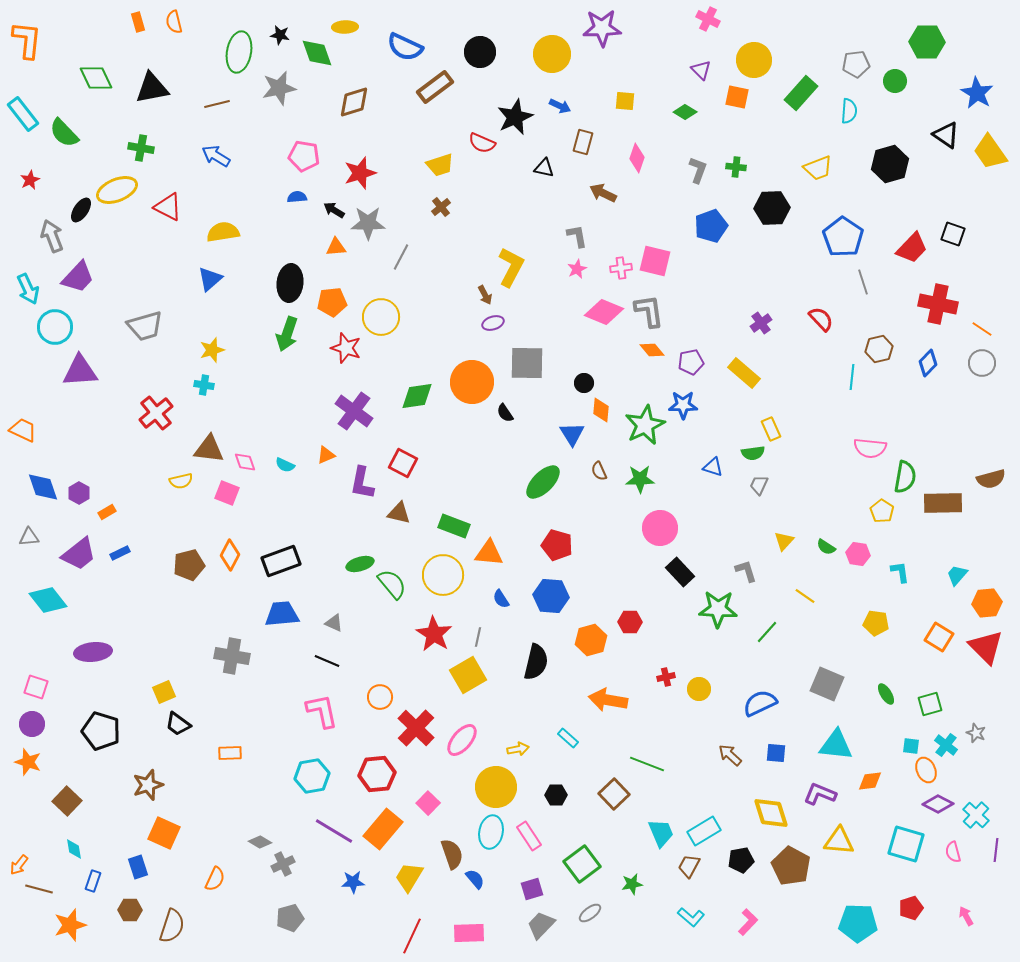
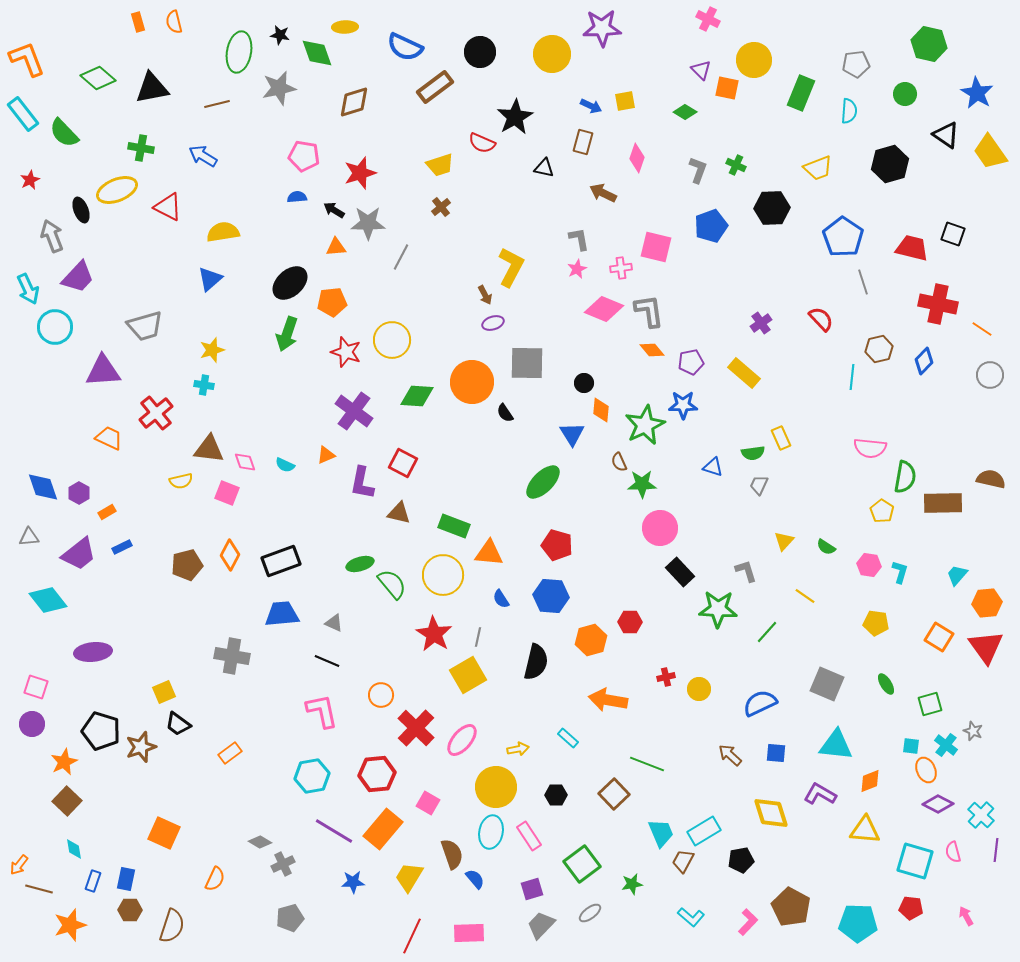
orange L-shape at (27, 40): moved 19 px down; rotated 27 degrees counterclockwise
green hexagon at (927, 42): moved 2 px right, 2 px down; rotated 12 degrees clockwise
green diamond at (96, 78): moved 2 px right; rotated 24 degrees counterclockwise
green circle at (895, 81): moved 10 px right, 13 px down
green rectangle at (801, 93): rotated 20 degrees counterclockwise
orange square at (737, 97): moved 10 px left, 9 px up
yellow square at (625, 101): rotated 15 degrees counterclockwise
blue arrow at (560, 106): moved 31 px right
black star at (515, 117): rotated 6 degrees counterclockwise
blue arrow at (216, 156): moved 13 px left
green cross at (736, 167): moved 2 px up; rotated 18 degrees clockwise
black ellipse at (81, 210): rotated 55 degrees counterclockwise
gray L-shape at (577, 236): moved 2 px right, 3 px down
red trapezoid at (912, 248): rotated 120 degrees counterclockwise
pink square at (655, 261): moved 1 px right, 14 px up
black ellipse at (290, 283): rotated 42 degrees clockwise
pink diamond at (604, 312): moved 3 px up
yellow circle at (381, 317): moved 11 px right, 23 px down
red star at (346, 348): moved 4 px down
blue diamond at (928, 363): moved 4 px left, 2 px up
gray circle at (982, 363): moved 8 px right, 12 px down
purple triangle at (80, 371): moved 23 px right
green diamond at (417, 396): rotated 12 degrees clockwise
yellow rectangle at (771, 429): moved 10 px right, 9 px down
orange trapezoid at (23, 430): moved 86 px right, 8 px down
brown semicircle at (599, 471): moved 20 px right, 9 px up
green star at (640, 479): moved 2 px right, 5 px down
brown semicircle at (991, 479): rotated 152 degrees counterclockwise
blue rectangle at (120, 553): moved 2 px right, 6 px up
pink hexagon at (858, 554): moved 11 px right, 11 px down
brown pentagon at (189, 565): moved 2 px left
cyan L-shape at (900, 572): rotated 25 degrees clockwise
red triangle at (986, 647): rotated 9 degrees clockwise
green ellipse at (886, 694): moved 10 px up
orange circle at (380, 697): moved 1 px right, 2 px up
gray star at (976, 733): moved 3 px left, 2 px up
orange rectangle at (230, 753): rotated 35 degrees counterclockwise
orange star at (28, 762): moved 36 px right; rotated 28 degrees clockwise
orange diamond at (870, 781): rotated 15 degrees counterclockwise
brown star at (148, 785): moved 7 px left, 38 px up
purple L-shape at (820, 794): rotated 8 degrees clockwise
pink square at (428, 803): rotated 15 degrees counterclockwise
cyan cross at (976, 815): moved 5 px right
yellow triangle at (839, 841): moved 26 px right, 11 px up
cyan square at (906, 844): moved 9 px right, 17 px down
brown trapezoid at (689, 866): moved 6 px left, 5 px up
brown pentagon at (791, 866): moved 41 px down
blue rectangle at (138, 867): moved 12 px left, 12 px down; rotated 30 degrees clockwise
red pentagon at (911, 908): rotated 25 degrees clockwise
